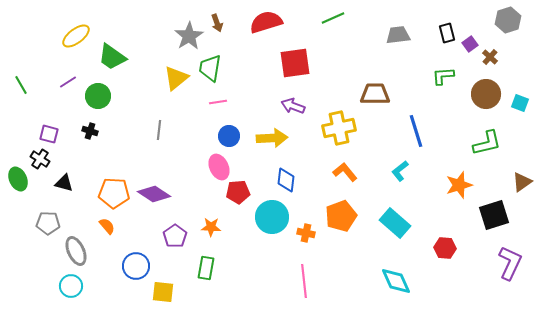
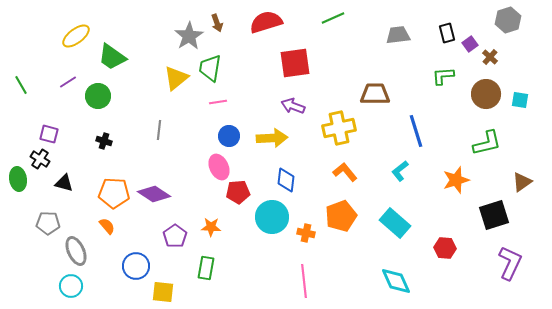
cyan square at (520, 103): moved 3 px up; rotated 12 degrees counterclockwise
black cross at (90, 131): moved 14 px right, 10 px down
green ellipse at (18, 179): rotated 15 degrees clockwise
orange star at (459, 185): moved 3 px left, 5 px up
